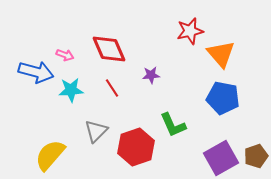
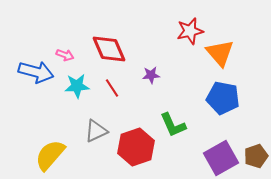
orange triangle: moved 1 px left, 1 px up
cyan star: moved 6 px right, 4 px up
gray triangle: rotated 20 degrees clockwise
